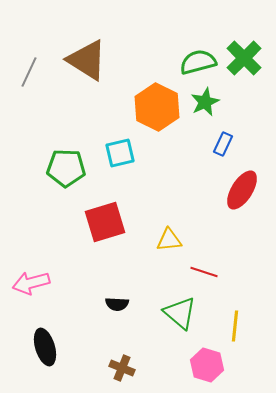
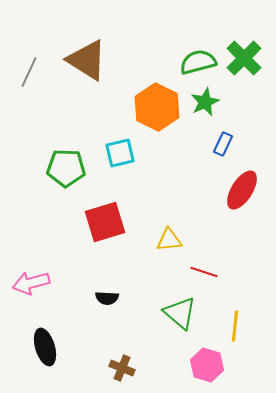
black semicircle: moved 10 px left, 6 px up
